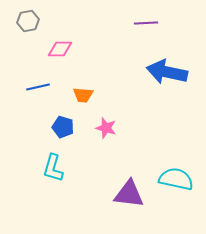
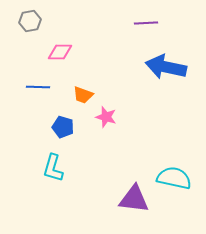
gray hexagon: moved 2 px right
pink diamond: moved 3 px down
blue arrow: moved 1 px left, 5 px up
blue line: rotated 15 degrees clockwise
orange trapezoid: rotated 15 degrees clockwise
pink star: moved 11 px up
cyan semicircle: moved 2 px left, 1 px up
purple triangle: moved 5 px right, 5 px down
